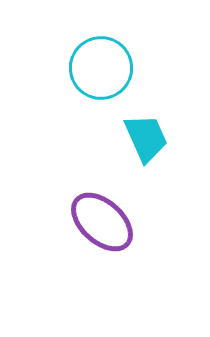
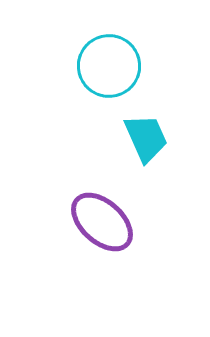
cyan circle: moved 8 px right, 2 px up
